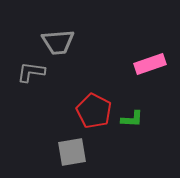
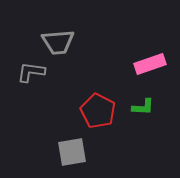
red pentagon: moved 4 px right
green L-shape: moved 11 px right, 12 px up
